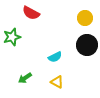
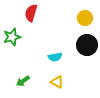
red semicircle: rotated 78 degrees clockwise
cyan semicircle: rotated 16 degrees clockwise
green arrow: moved 2 px left, 3 px down
